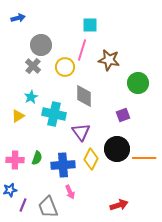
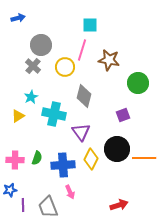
gray diamond: rotated 15 degrees clockwise
purple line: rotated 24 degrees counterclockwise
